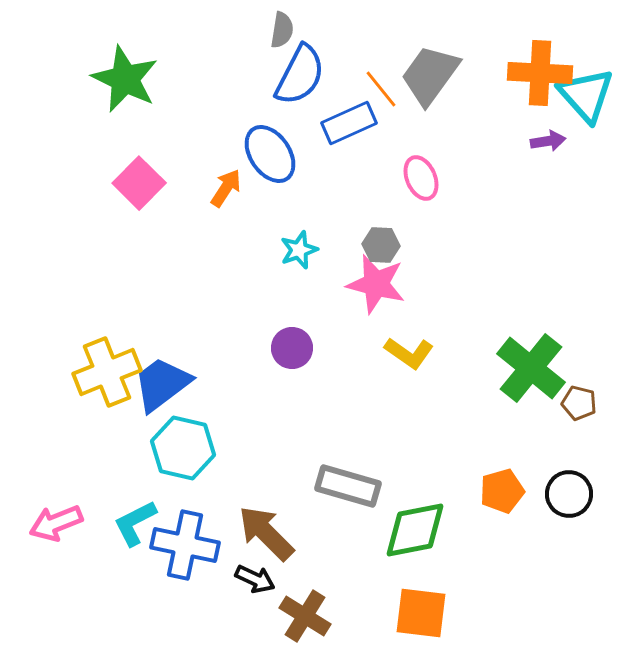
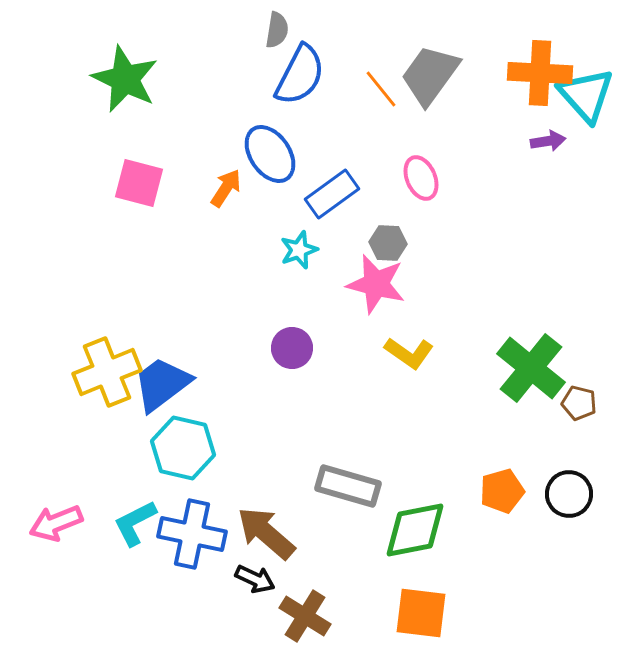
gray semicircle: moved 5 px left
blue rectangle: moved 17 px left, 71 px down; rotated 12 degrees counterclockwise
pink square: rotated 30 degrees counterclockwise
gray hexagon: moved 7 px right, 2 px up
brown arrow: rotated 4 degrees counterclockwise
blue cross: moved 7 px right, 11 px up
